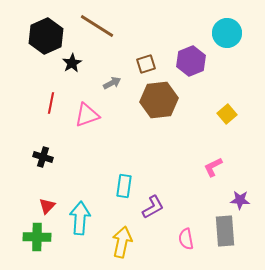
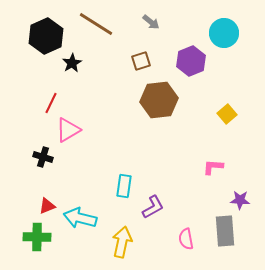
brown line: moved 1 px left, 2 px up
cyan circle: moved 3 px left
brown square: moved 5 px left, 3 px up
gray arrow: moved 39 px right, 61 px up; rotated 66 degrees clockwise
red line: rotated 15 degrees clockwise
pink triangle: moved 19 px left, 15 px down; rotated 12 degrees counterclockwise
pink L-shape: rotated 30 degrees clockwise
red triangle: rotated 24 degrees clockwise
cyan arrow: rotated 80 degrees counterclockwise
